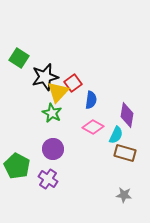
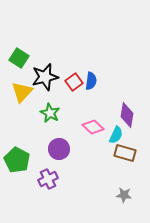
red square: moved 1 px right, 1 px up
yellow triangle: moved 36 px left
blue semicircle: moved 19 px up
green star: moved 2 px left
pink diamond: rotated 15 degrees clockwise
purple circle: moved 6 px right
green pentagon: moved 6 px up
purple cross: rotated 30 degrees clockwise
